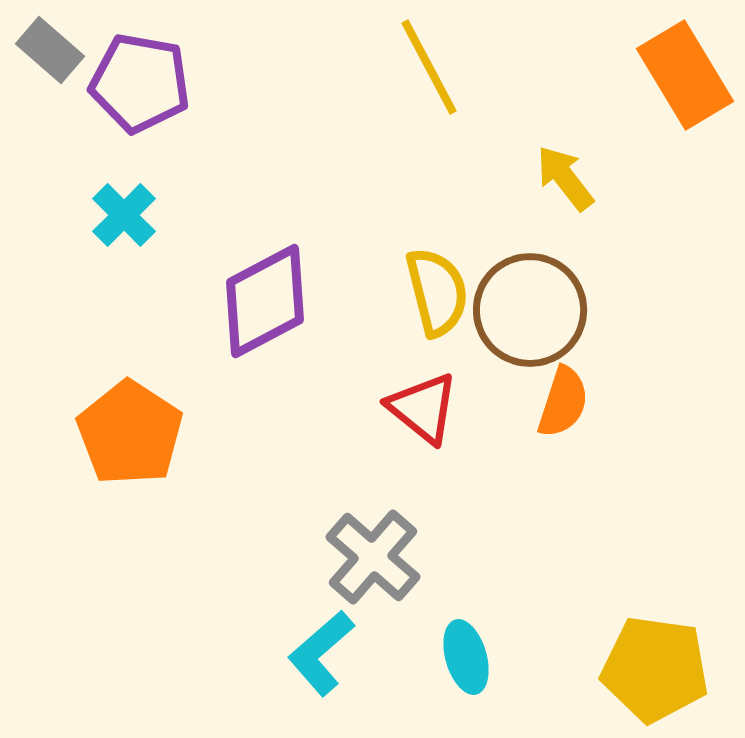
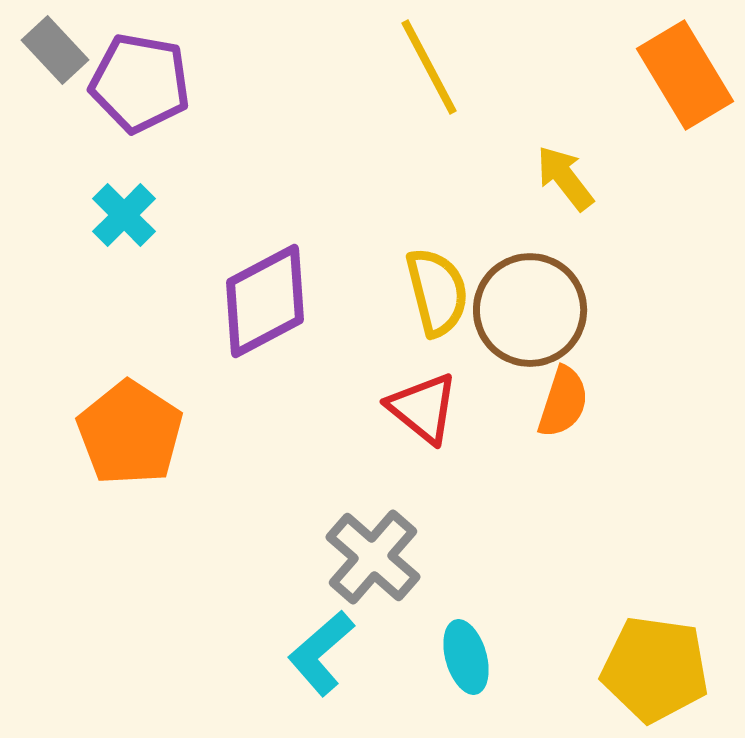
gray rectangle: moved 5 px right; rotated 6 degrees clockwise
